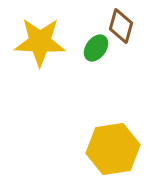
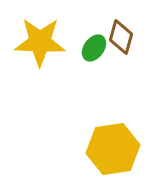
brown diamond: moved 11 px down
green ellipse: moved 2 px left
